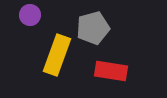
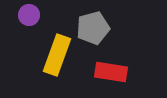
purple circle: moved 1 px left
red rectangle: moved 1 px down
